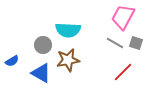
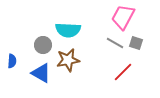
blue semicircle: rotated 56 degrees counterclockwise
